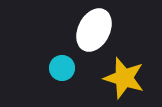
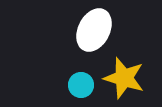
cyan circle: moved 19 px right, 17 px down
